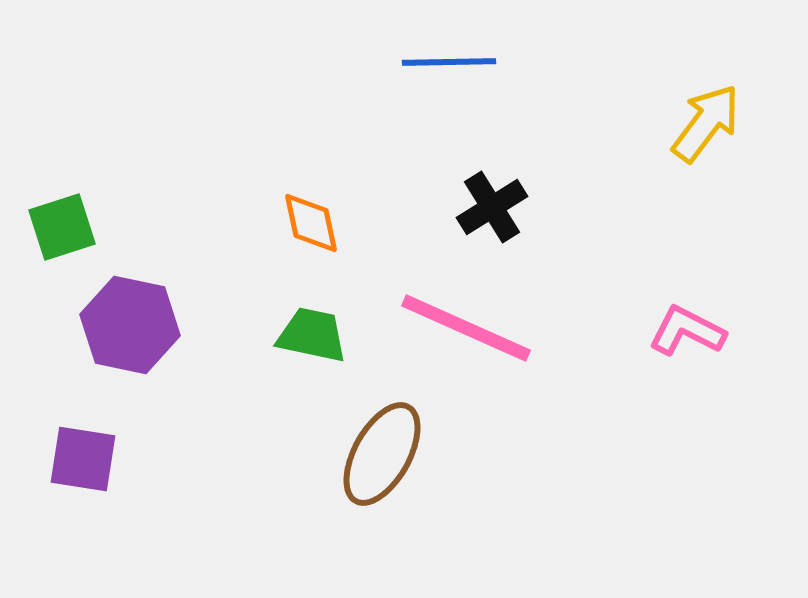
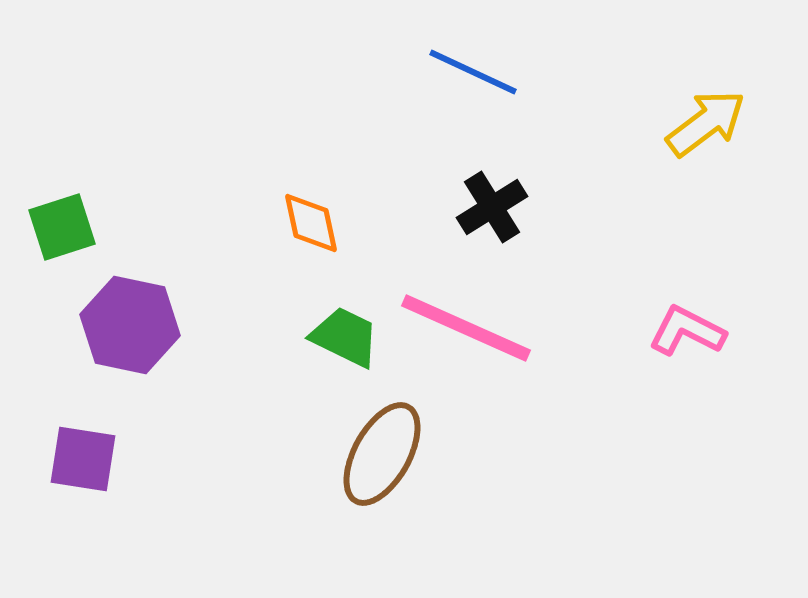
blue line: moved 24 px right, 10 px down; rotated 26 degrees clockwise
yellow arrow: rotated 16 degrees clockwise
green trapezoid: moved 33 px right, 2 px down; rotated 14 degrees clockwise
